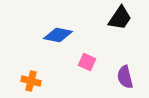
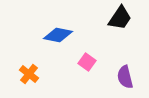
pink square: rotated 12 degrees clockwise
orange cross: moved 2 px left, 7 px up; rotated 24 degrees clockwise
